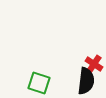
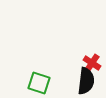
red cross: moved 2 px left, 1 px up
